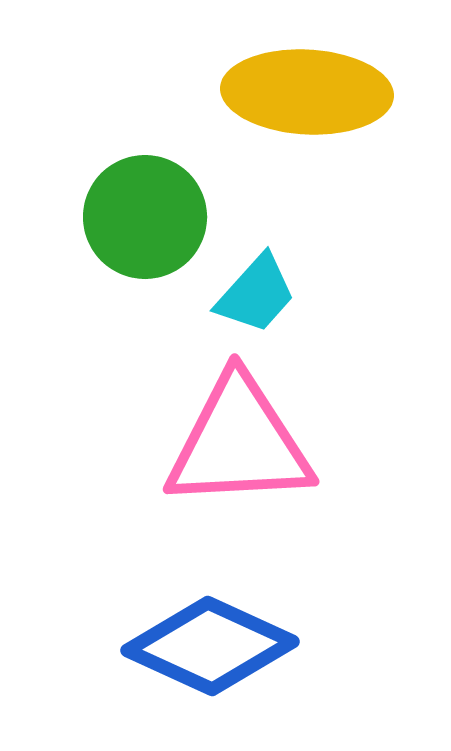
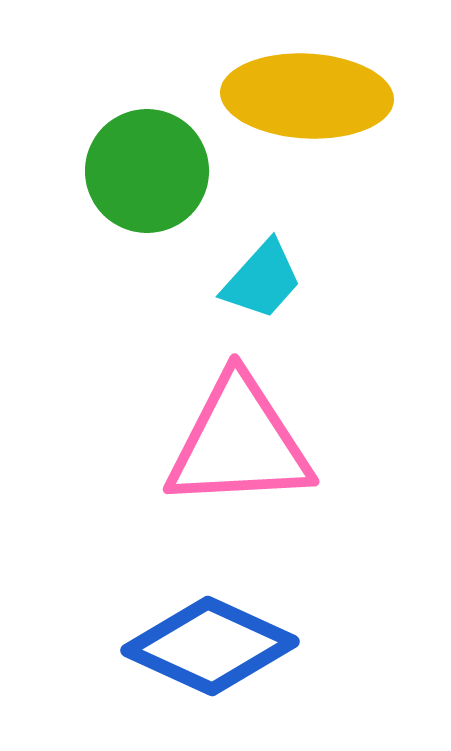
yellow ellipse: moved 4 px down
green circle: moved 2 px right, 46 px up
cyan trapezoid: moved 6 px right, 14 px up
